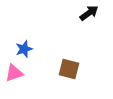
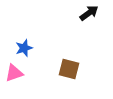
blue star: moved 1 px up
